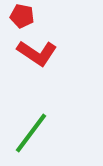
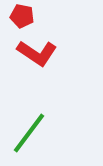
green line: moved 2 px left
